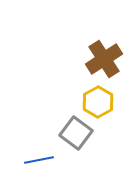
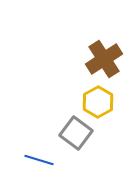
blue line: rotated 28 degrees clockwise
